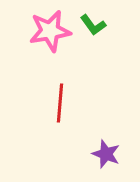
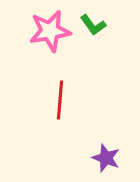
red line: moved 3 px up
purple star: moved 4 px down
